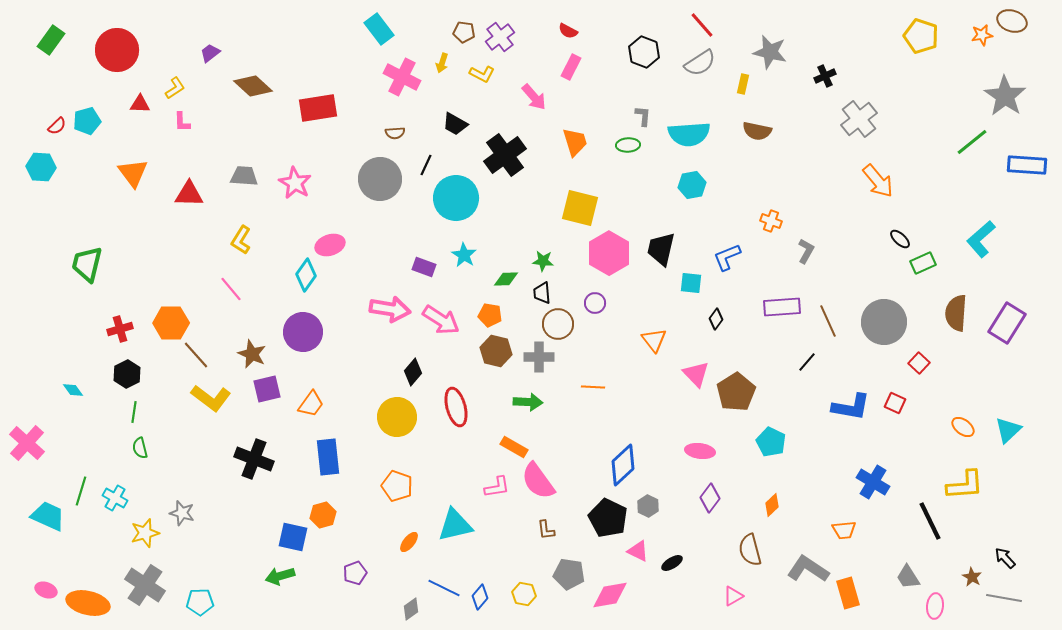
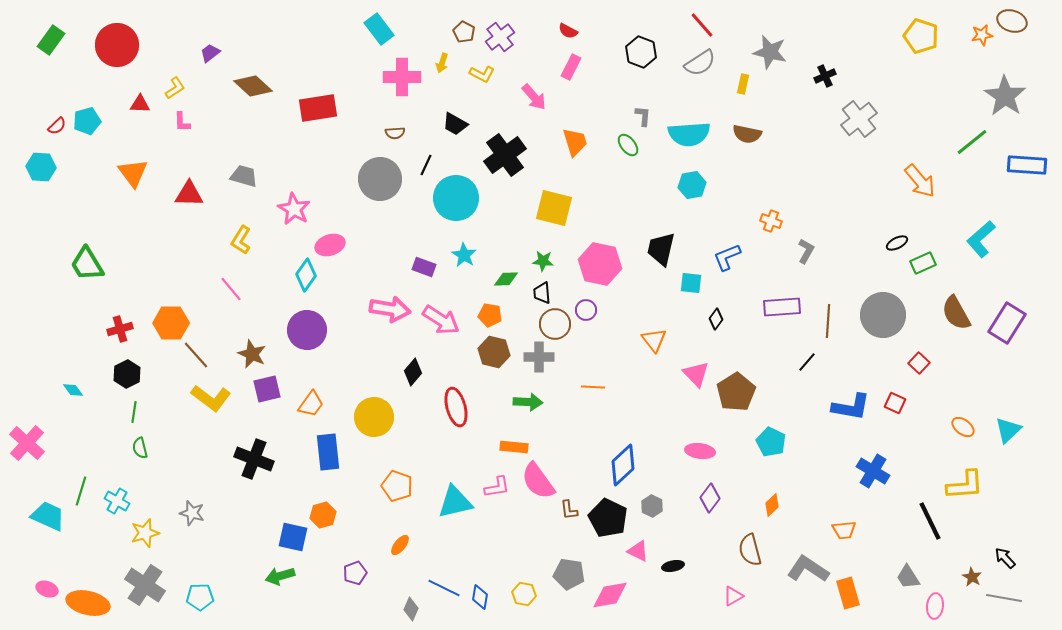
brown pentagon at (464, 32): rotated 20 degrees clockwise
red circle at (117, 50): moved 5 px up
black hexagon at (644, 52): moved 3 px left
pink cross at (402, 77): rotated 27 degrees counterclockwise
brown semicircle at (757, 131): moved 10 px left, 3 px down
green ellipse at (628, 145): rotated 55 degrees clockwise
gray trapezoid at (244, 176): rotated 12 degrees clockwise
orange arrow at (878, 181): moved 42 px right
pink star at (295, 183): moved 1 px left, 26 px down
yellow square at (580, 208): moved 26 px left
black ellipse at (900, 239): moved 3 px left, 4 px down; rotated 70 degrees counterclockwise
pink hexagon at (609, 253): moved 9 px left, 11 px down; rotated 18 degrees counterclockwise
green trapezoid at (87, 264): rotated 45 degrees counterclockwise
purple circle at (595, 303): moved 9 px left, 7 px down
brown semicircle at (956, 313): rotated 33 degrees counterclockwise
brown line at (828, 321): rotated 28 degrees clockwise
gray circle at (884, 322): moved 1 px left, 7 px up
brown circle at (558, 324): moved 3 px left
purple circle at (303, 332): moved 4 px right, 2 px up
brown hexagon at (496, 351): moved 2 px left, 1 px down
yellow circle at (397, 417): moved 23 px left
orange rectangle at (514, 447): rotated 24 degrees counterclockwise
blue rectangle at (328, 457): moved 5 px up
blue cross at (873, 482): moved 11 px up
cyan cross at (115, 498): moved 2 px right, 3 px down
gray hexagon at (648, 506): moved 4 px right
gray star at (182, 513): moved 10 px right
cyan triangle at (455, 525): moved 23 px up
brown L-shape at (546, 530): moved 23 px right, 20 px up
orange ellipse at (409, 542): moved 9 px left, 3 px down
black ellipse at (672, 563): moved 1 px right, 3 px down; rotated 20 degrees clockwise
pink ellipse at (46, 590): moved 1 px right, 1 px up
blue diamond at (480, 597): rotated 30 degrees counterclockwise
cyan pentagon at (200, 602): moved 5 px up
gray diamond at (411, 609): rotated 30 degrees counterclockwise
